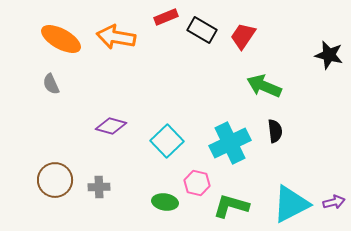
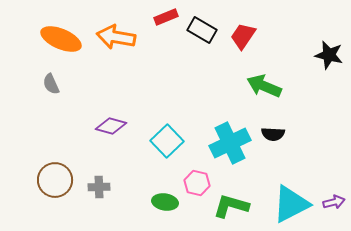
orange ellipse: rotated 6 degrees counterclockwise
black semicircle: moved 2 px left, 3 px down; rotated 100 degrees clockwise
